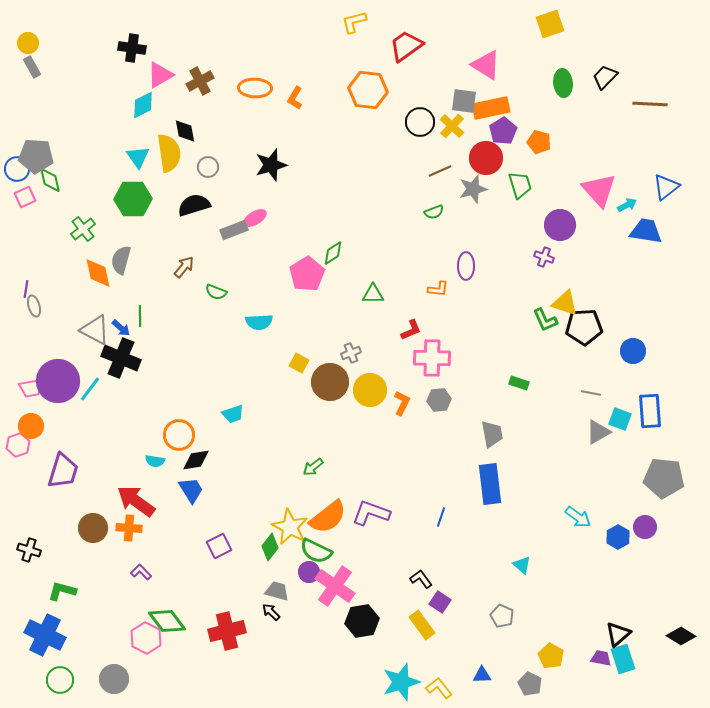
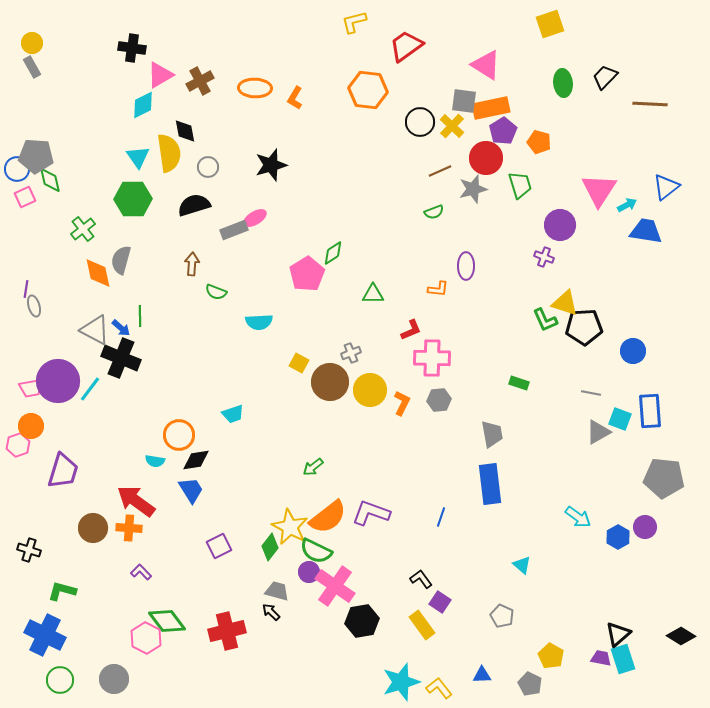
yellow circle at (28, 43): moved 4 px right
pink triangle at (599, 190): rotated 15 degrees clockwise
brown arrow at (184, 267): moved 8 px right, 3 px up; rotated 35 degrees counterclockwise
